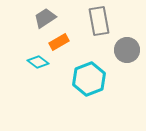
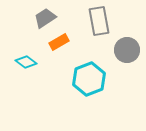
cyan diamond: moved 12 px left
